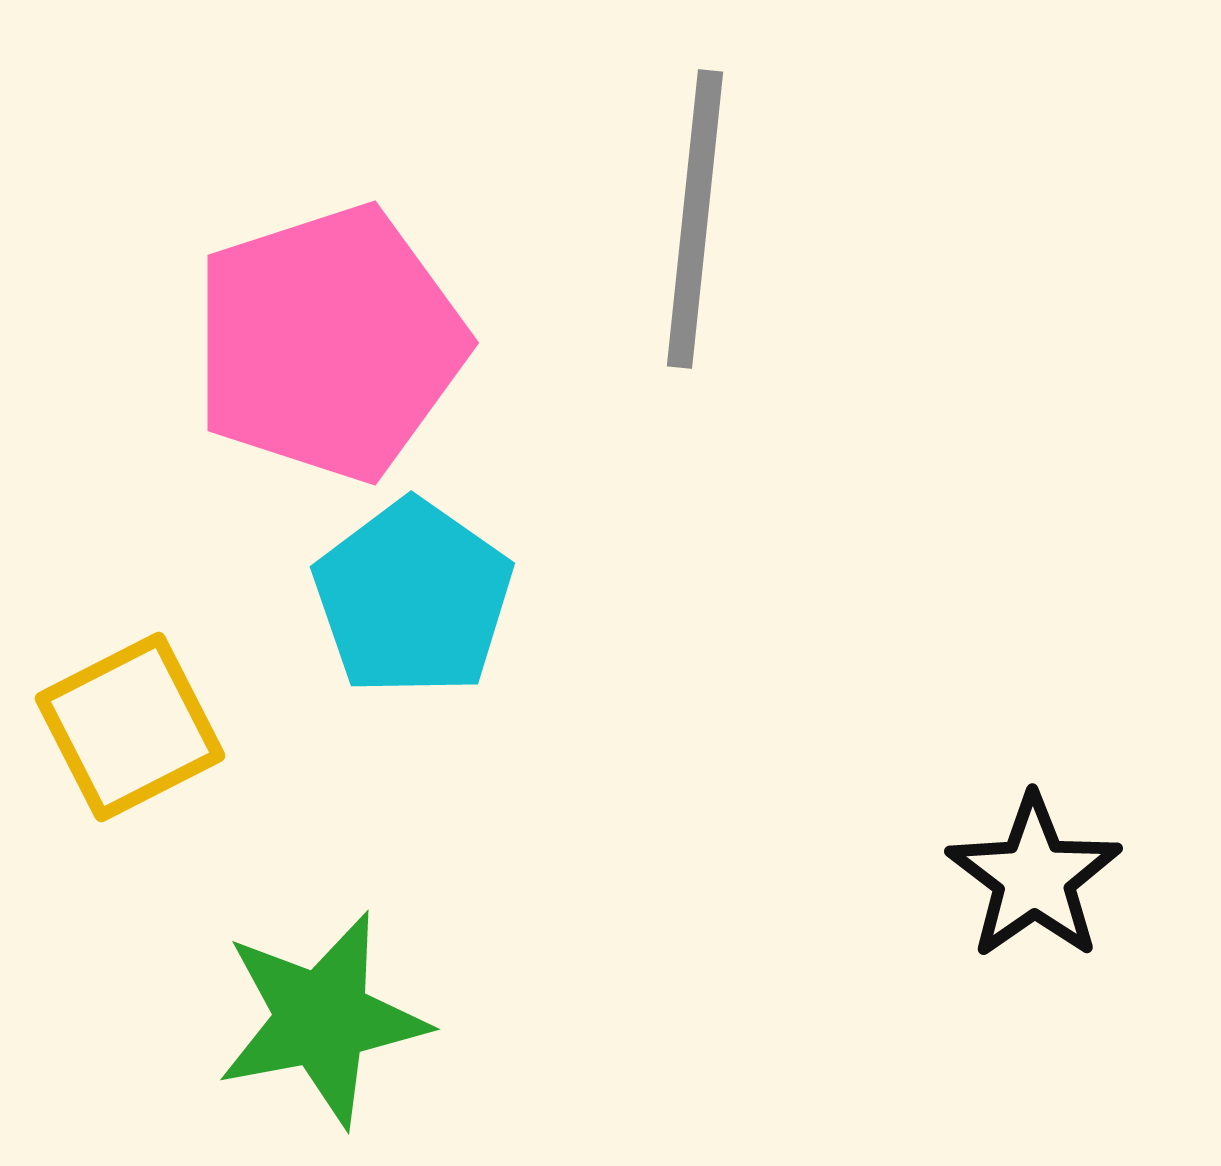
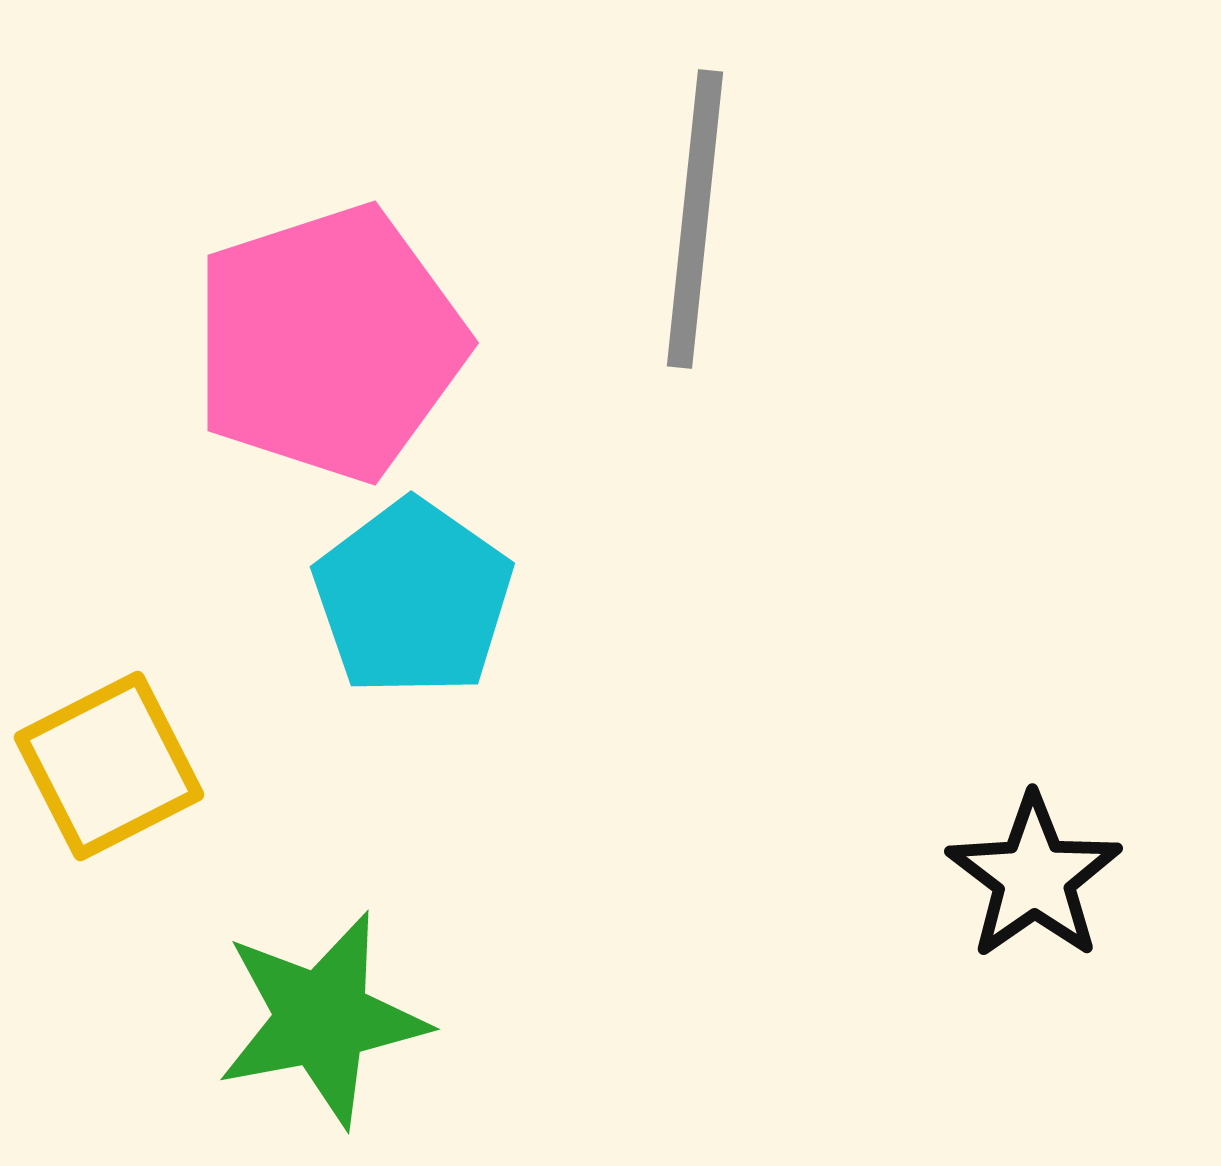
yellow square: moved 21 px left, 39 px down
